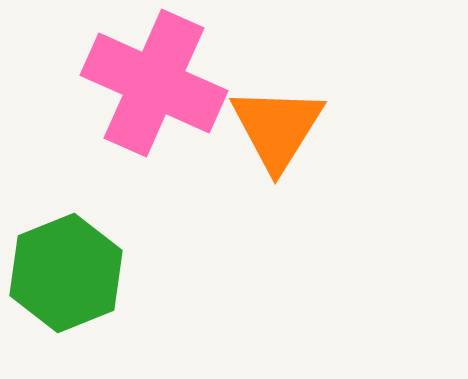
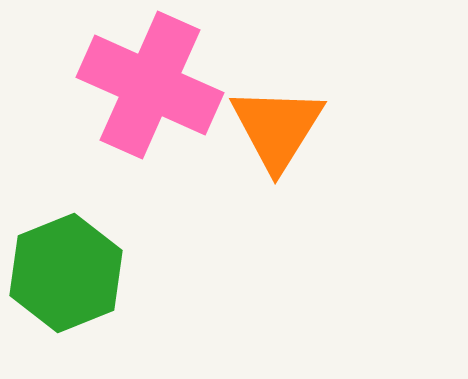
pink cross: moved 4 px left, 2 px down
